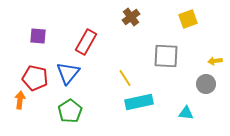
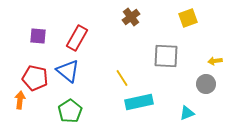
yellow square: moved 1 px up
red rectangle: moved 9 px left, 4 px up
blue triangle: moved 2 px up; rotated 30 degrees counterclockwise
yellow line: moved 3 px left
cyan triangle: moved 1 px right; rotated 28 degrees counterclockwise
